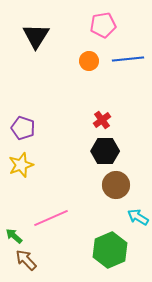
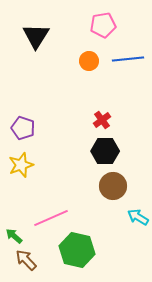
brown circle: moved 3 px left, 1 px down
green hexagon: moved 33 px left; rotated 24 degrees counterclockwise
